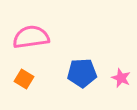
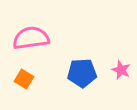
pink semicircle: moved 1 px down
pink star: moved 8 px up
